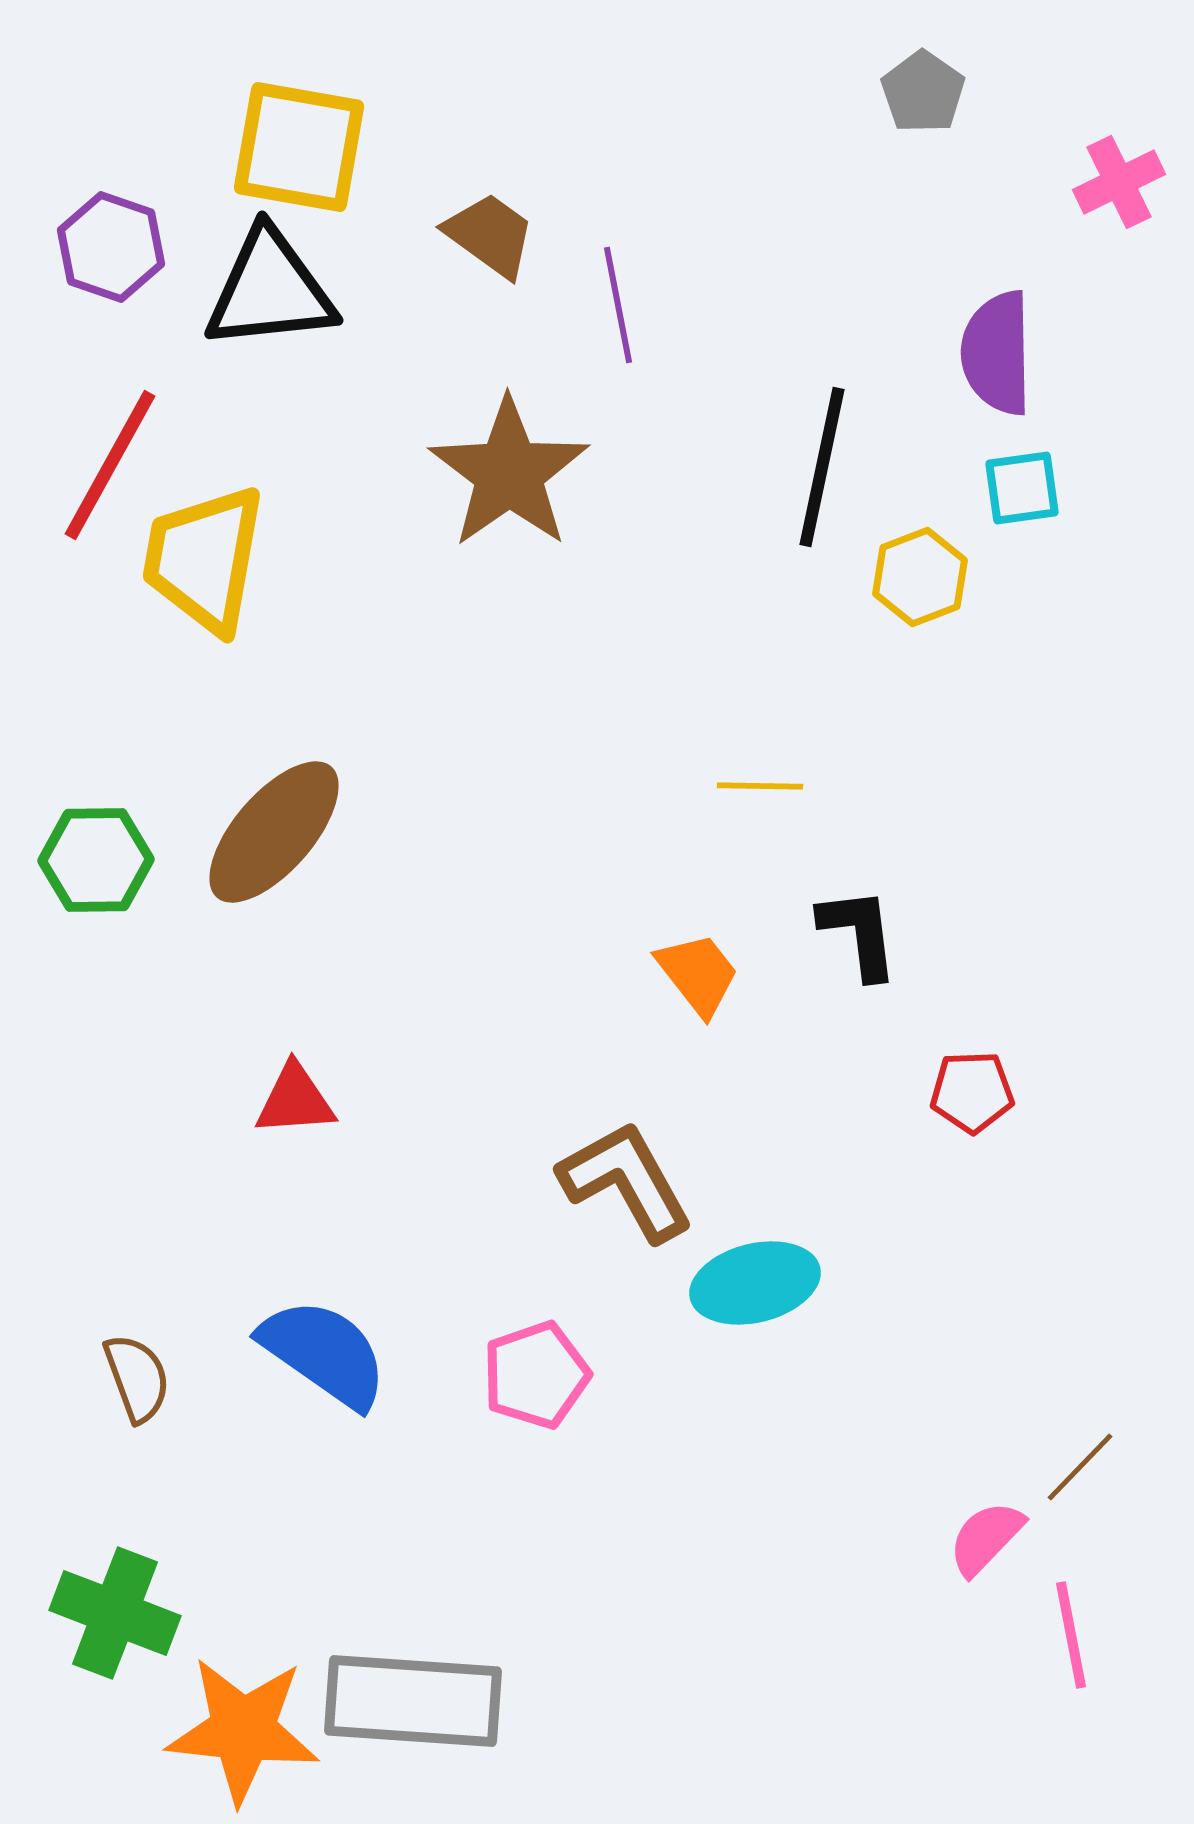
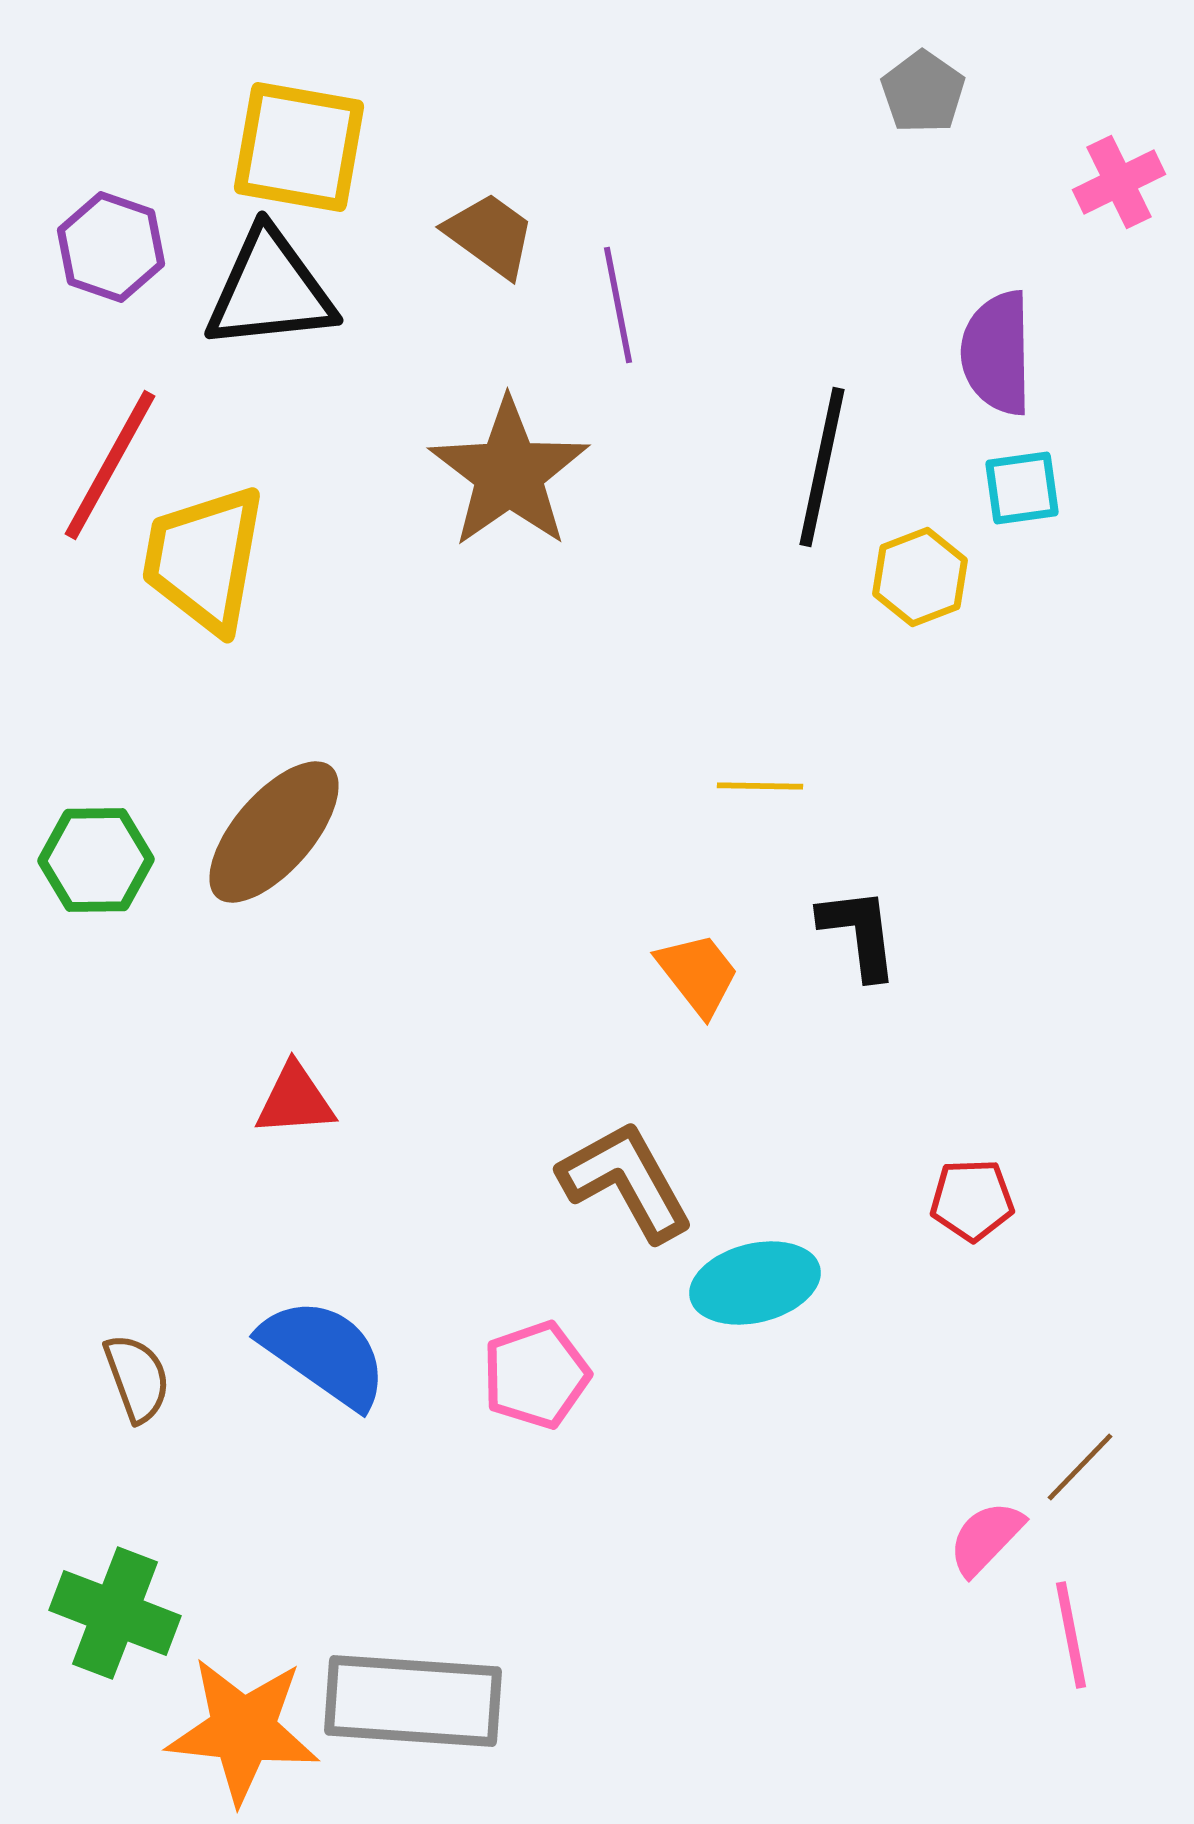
red pentagon: moved 108 px down
